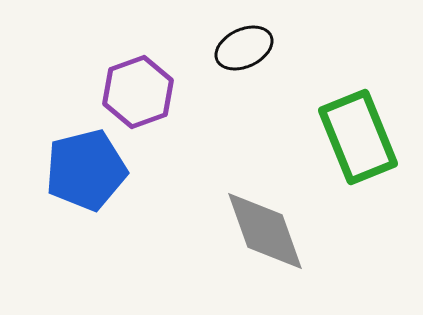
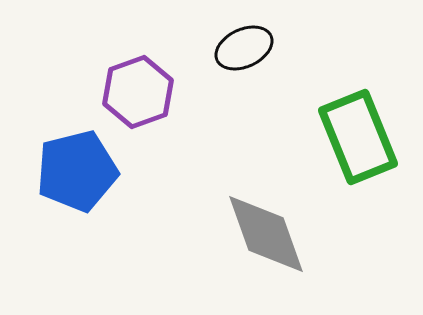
blue pentagon: moved 9 px left, 1 px down
gray diamond: moved 1 px right, 3 px down
